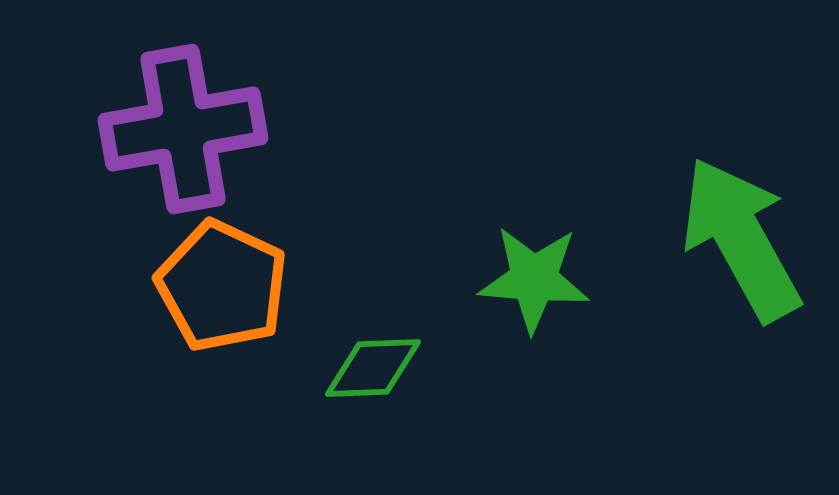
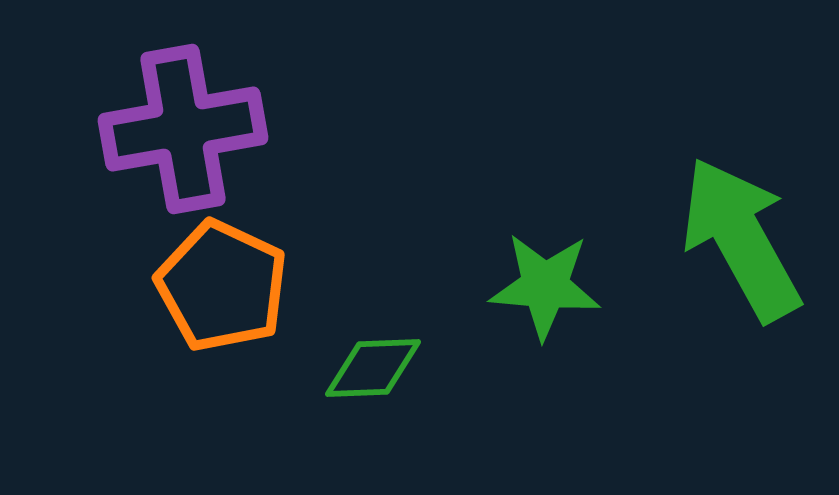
green star: moved 11 px right, 7 px down
